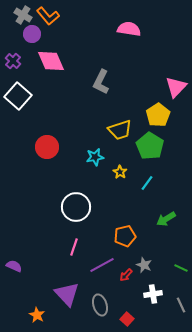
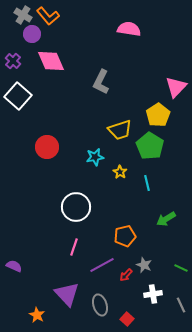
cyan line: rotated 49 degrees counterclockwise
